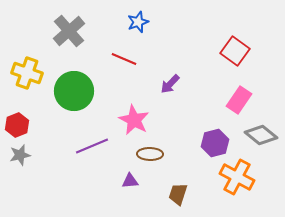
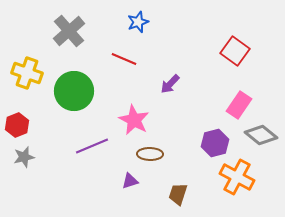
pink rectangle: moved 5 px down
gray star: moved 4 px right, 2 px down
purple triangle: rotated 12 degrees counterclockwise
